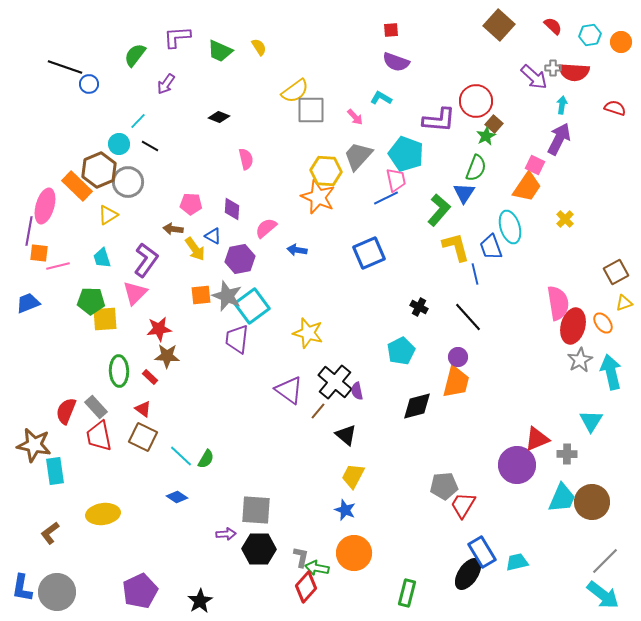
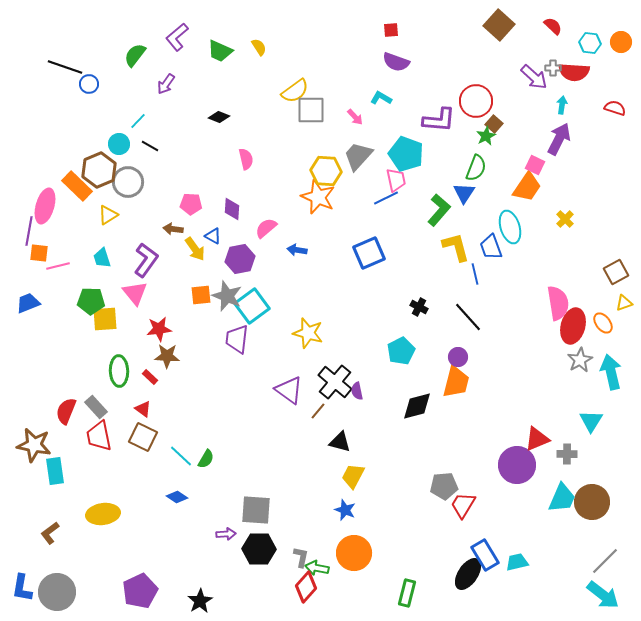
cyan hexagon at (590, 35): moved 8 px down; rotated 15 degrees clockwise
purple L-shape at (177, 37): rotated 36 degrees counterclockwise
pink triangle at (135, 293): rotated 24 degrees counterclockwise
black triangle at (346, 435): moved 6 px left, 7 px down; rotated 25 degrees counterclockwise
blue rectangle at (482, 552): moved 3 px right, 3 px down
